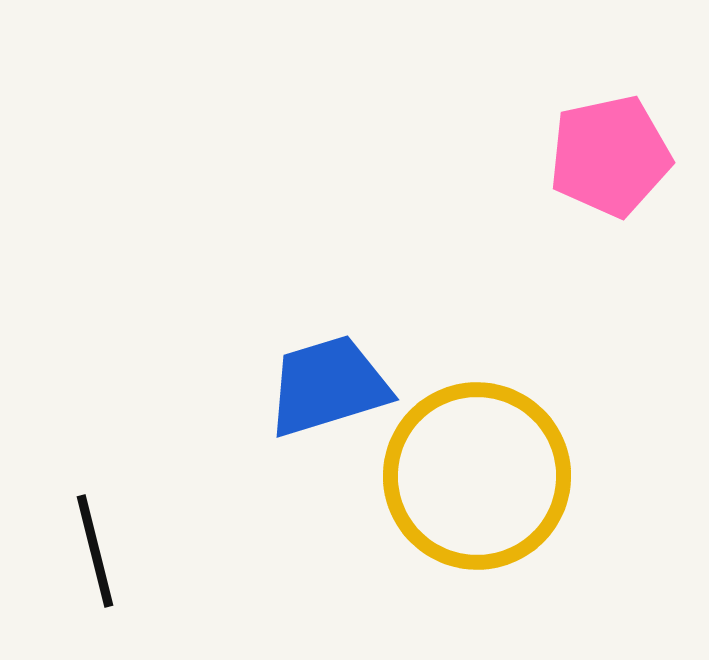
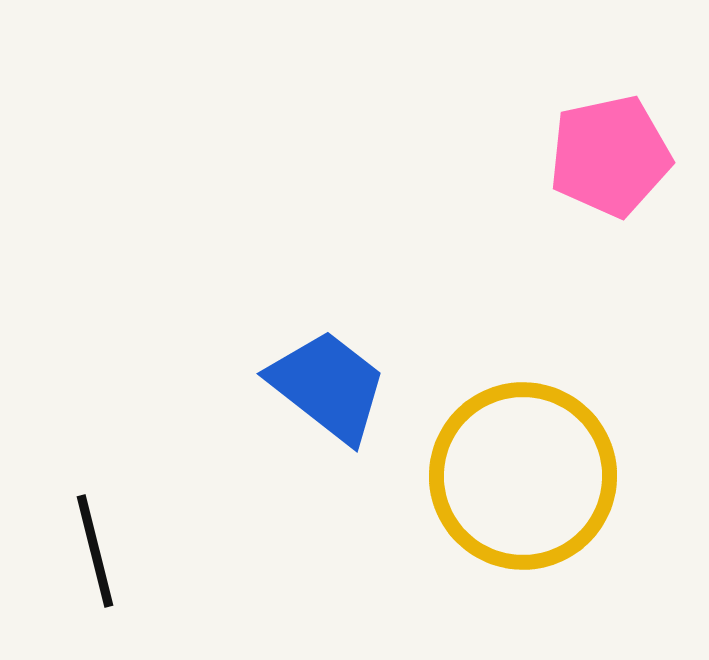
blue trapezoid: rotated 55 degrees clockwise
yellow circle: moved 46 px right
